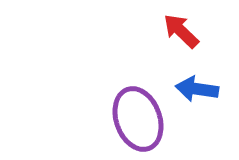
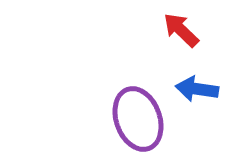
red arrow: moved 1 px up
